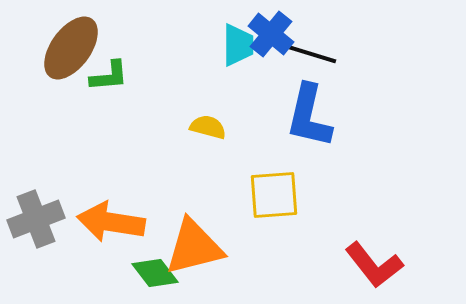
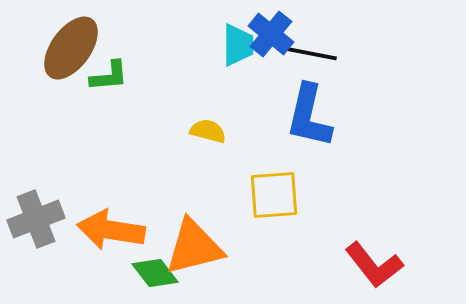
black line: rotated 6 degrees counterclockwise
yellow semicircle: moved 4 px down
orange arrow: moved 8 px down
